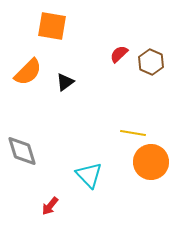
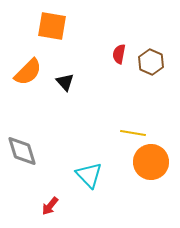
red semicircle: rotated 36 degrees counterclockwise
black triangle: rotated 36 degrees counterclockwise
